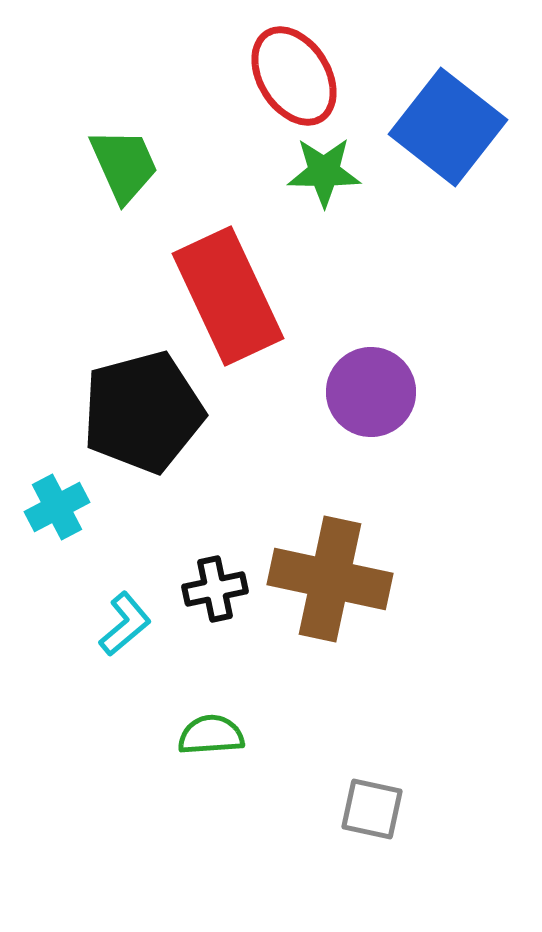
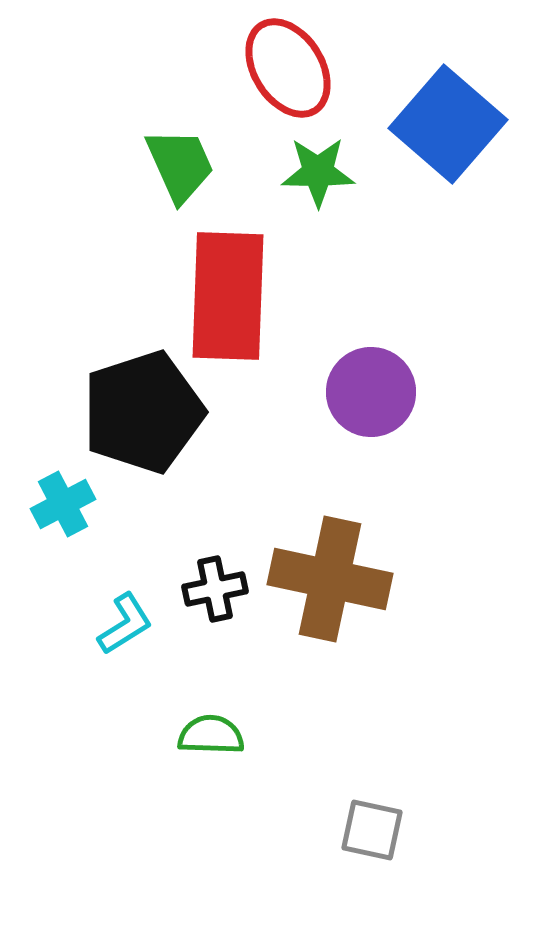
red ellipse: moved 6 px left, 8 px up
blue square: moved 3 px up; rotated 3 degrees clockwise
green trapezoid: moved 56 px right
green star: moved 6 px left
red rectangle: rotated 27 degrees clockwise
black pentagon: rotated 3 degrees counterclockwise
cyan cross: moved 6 px right, 3 px up
cyan L-shape: rotated 8 degrees clockwise
green semicircle: rotated 6 degrees clockwise
gray square: moved 21 px down
